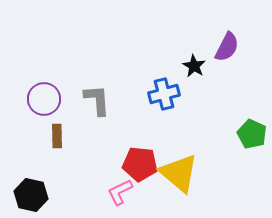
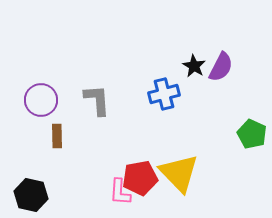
purple semicircle: moved 6 px left, 20 px down
purple circle: moved 3 px left, 1 px down
red pentagon: moved 14 px down; rotated 16 degrees counterclockwise
yellow triangle: rotated 6 degrees clockwise
pink L-shape: rotated 60 degrees counterclockwise
